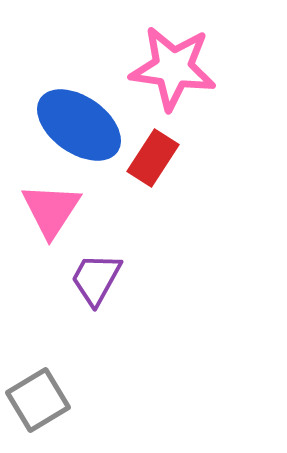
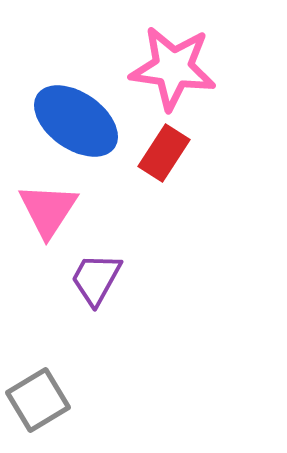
blue ellipse: moved 3 px left, 4 px up
red rectangle: moved 11 px right, 5 px up
pink triangle: moved 3 px left
